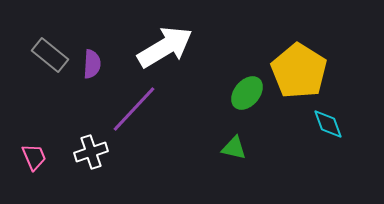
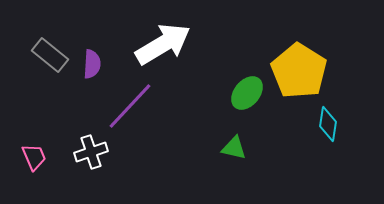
white arrow: moved 2 px left, 3 px up
purple line: moved 4 px left, 3 px up
cyan diamond: rotated 28 degrees clockwise
